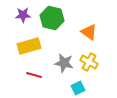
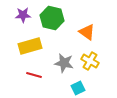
orange triangle: moved 2 px left
yellow rectangle: moved 1 px right
yellow cross: moved 1 px right, 1 px up
